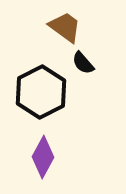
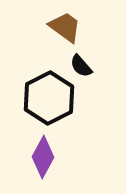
black semicircle: moved 2 px left, 3 px down
black hexagon: moved 8 px right, 6 px down
